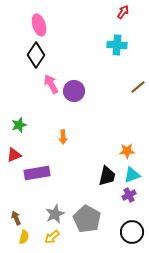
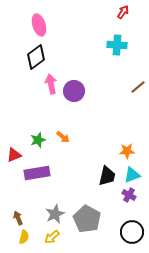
black diamond: moved 2 px down; rotated 20 degrees clockwise
pink arrow: rotated 18 degrees clockwise
green star: moved 19 px right, 15 px down
orange arrow: rotated 48 degrees counterclockwise
purple cross: rotated 32 degrees counterclockwise
brown arrow: moved 2 px right
